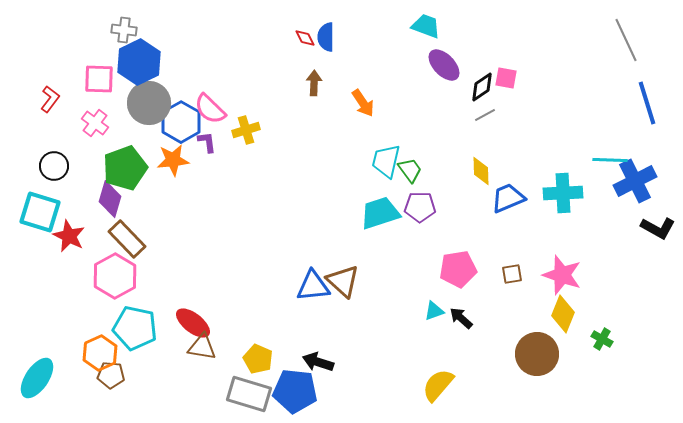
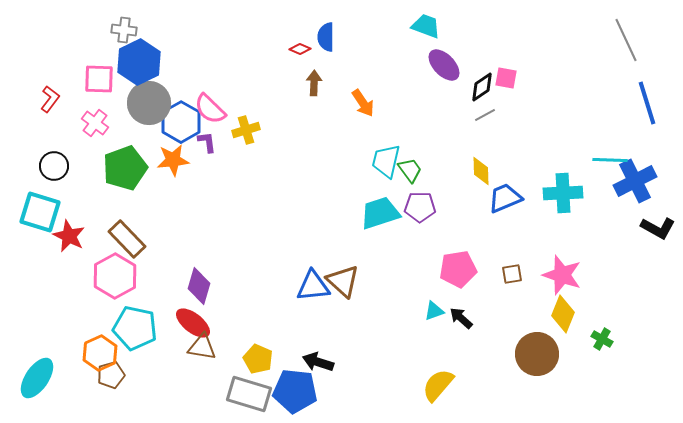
red diamond at (305, 38): moved 5 px left, 11 px down; rotated 40 degrees counterclockwise
blue trapezoid at (508, 198): moved 3 px left
purple diamond at (110, 199): moved 89 px right, 87 px down
brown pentagon at (111, 375): rotated 20 degrees counterclockwise
